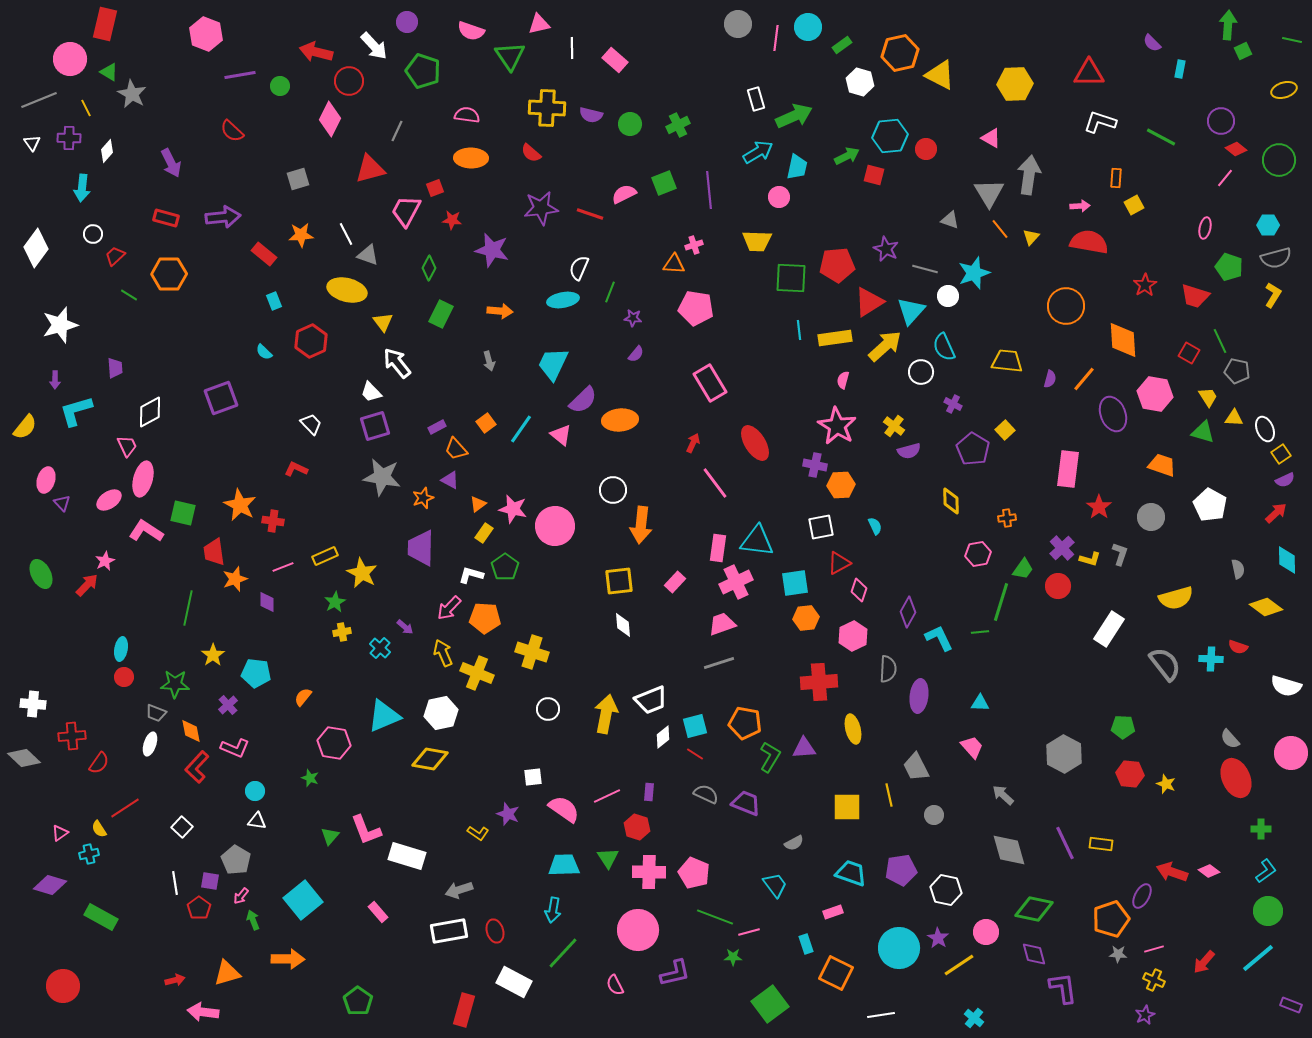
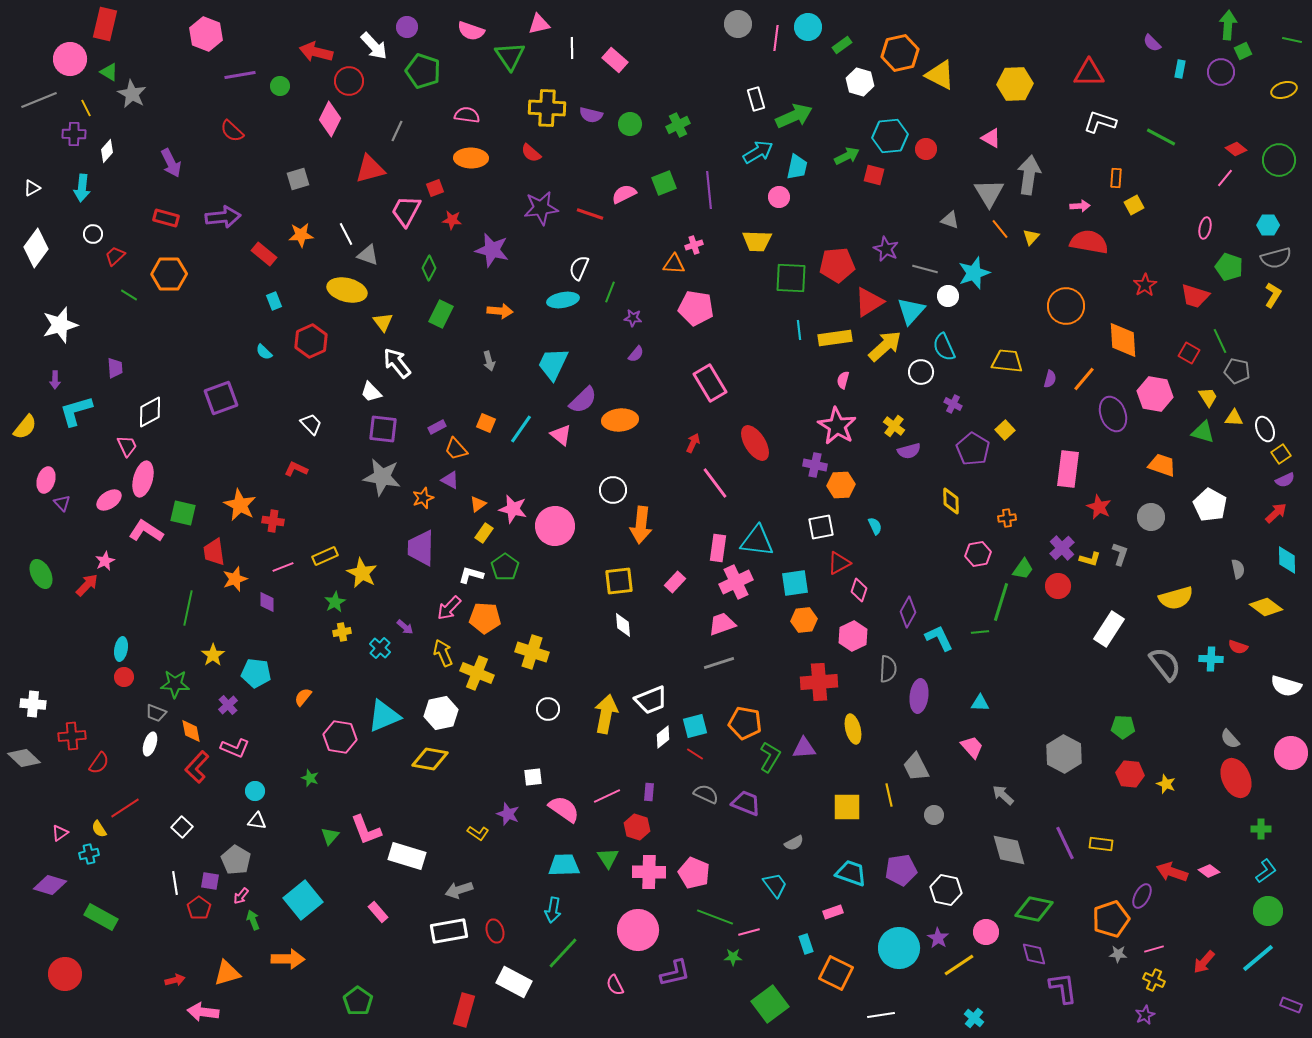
purple circle at (407, 22): moved 5 px down
purple circle at (1221, 121): moved 49 px up
purple cross at (69, 138): moved 5 px right, 4 px up
white triangle at (32, 143): moved 45 px down; rotated 36 degrees clockwise
orange square at (486, 423): rotated 30 degrees counterclockwise
purple square at (375, 426): moved 8 px right, 3 px down; rotated 24 degrees clockwise
red star at (1099, 507): rotated 10 degrees counterclockwise
orange hexagon at (806, 618): moved 2 px left, 2 px down
pink hexagon at (334, 743): moved 6 px right, 6 px up
red circle at (63, 986): moved 2 px right, 12 px up
